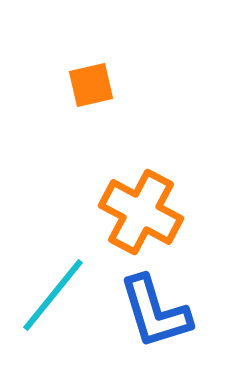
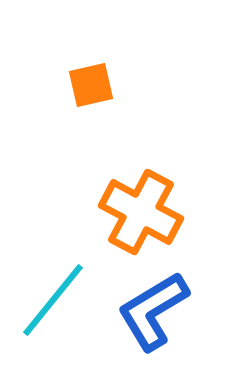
cyan line: moved 5 px down
blue L-shape: moved 2 px left, 1 px up; rotated 76 degrees clockwise
